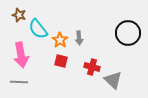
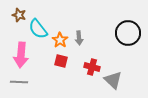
pink arrow: rotated 15 degrees clockwise
